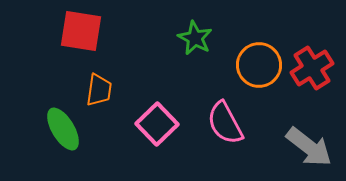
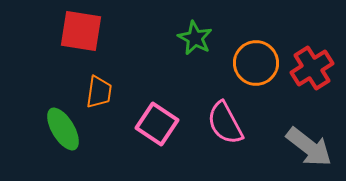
orange circle: moved 3 px left, 2 px up
orange trapezoid: moved 2 px down
pink square: rotated 12 degrees counterclockwise
